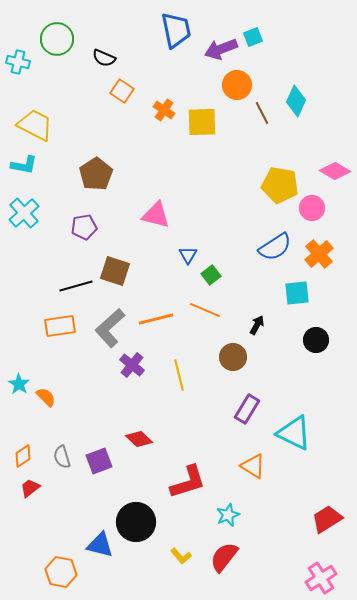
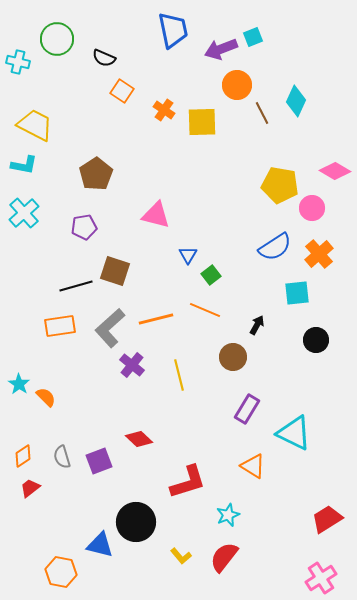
blue trapezoid at (176, 30): moved 3 px left
